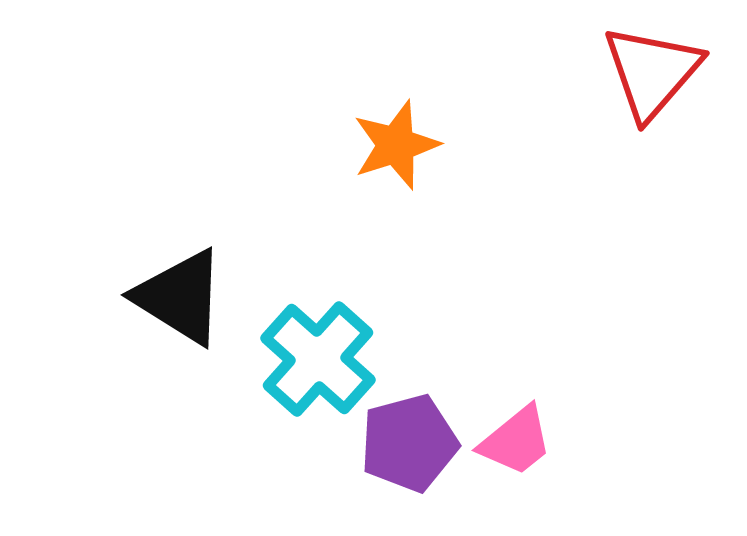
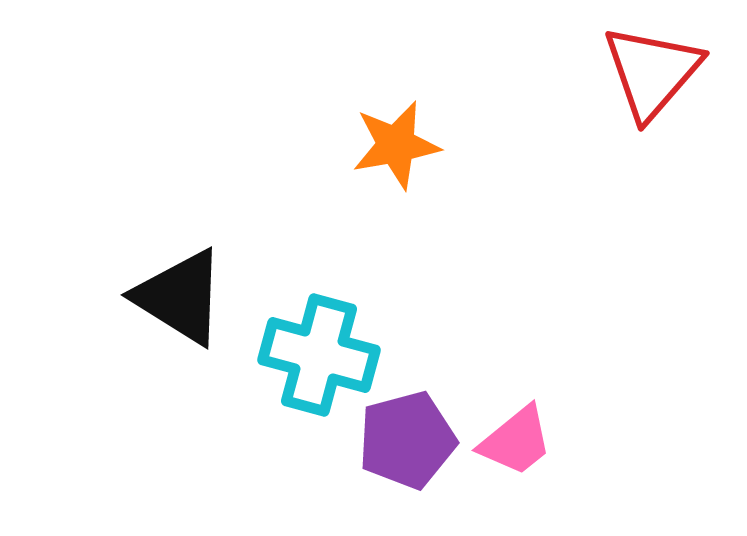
orange star: rotated 8 degrees clockwise
cyan cross: moved 1 px right, 4 px up; rotated 27 degrees counterclockwise
purple pentagon: moved 2 px left, 3 px up
